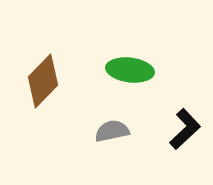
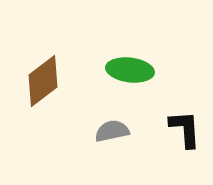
brown diamond: rotated 8 degrees clockwise
black L-shape: rotated 51 degrees counterclockwise
